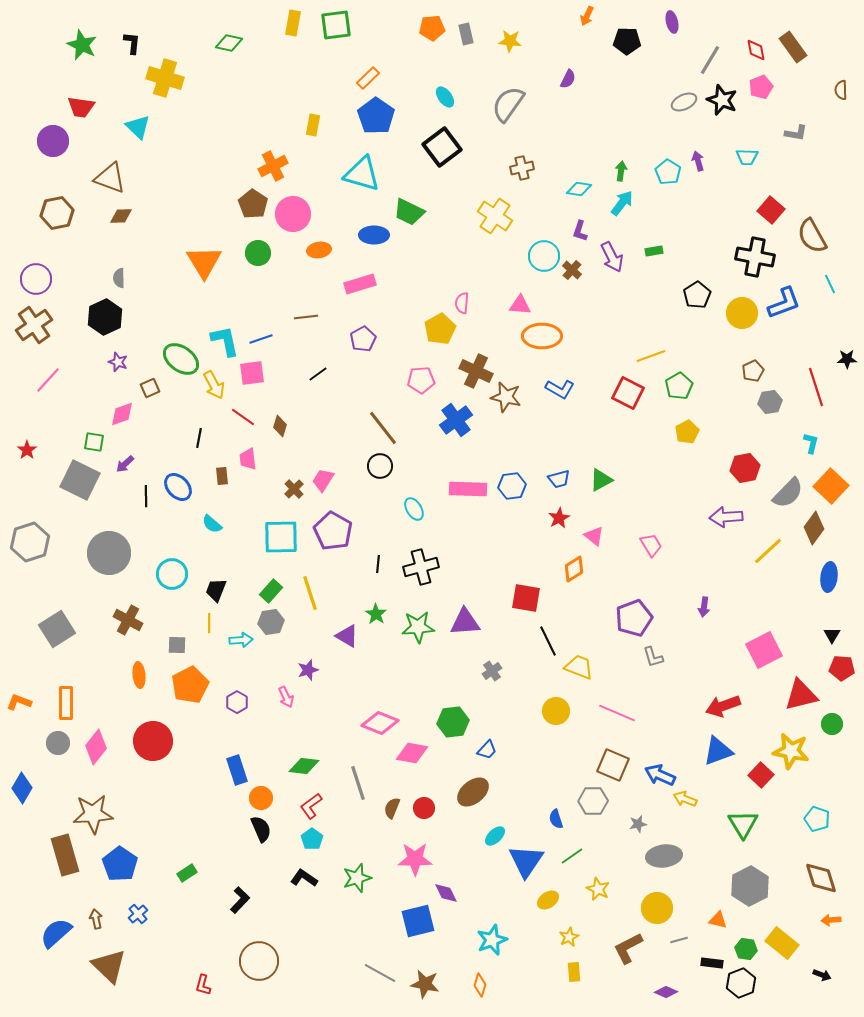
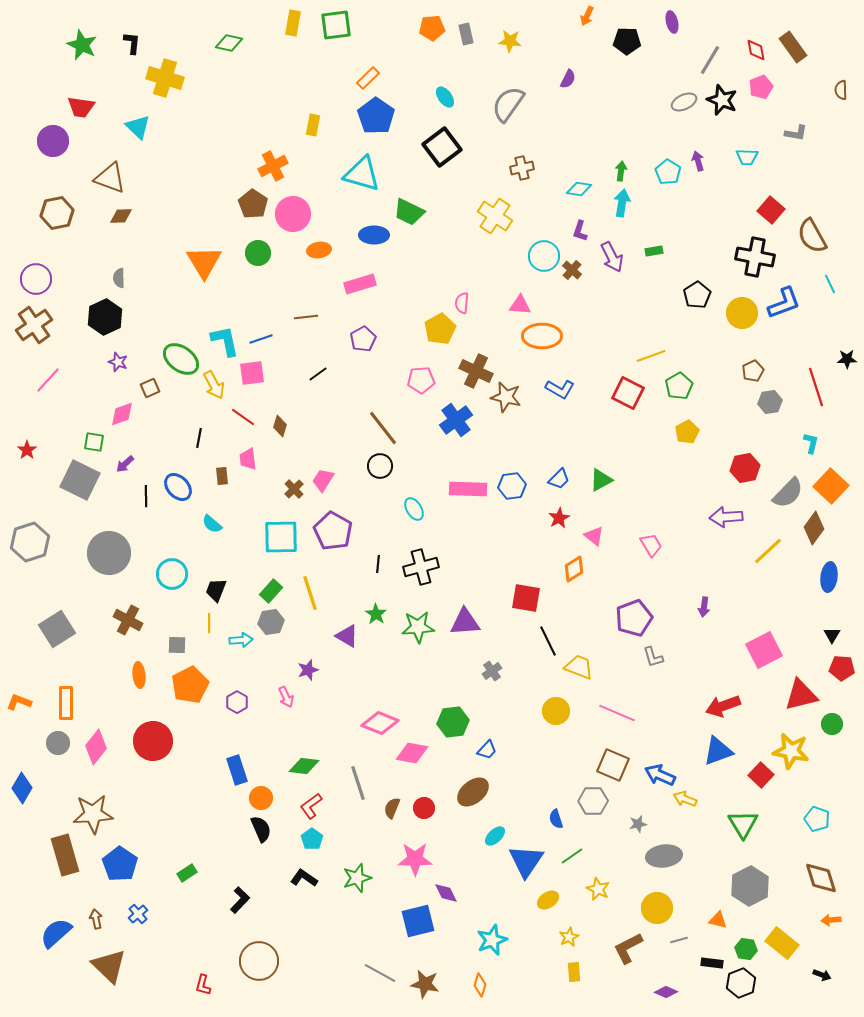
cyan arrow at (622, 203): rotated 28 degrees counterclockwise
blue trapezoid at (559, 479): rotated 30 degrees counterclockwise
